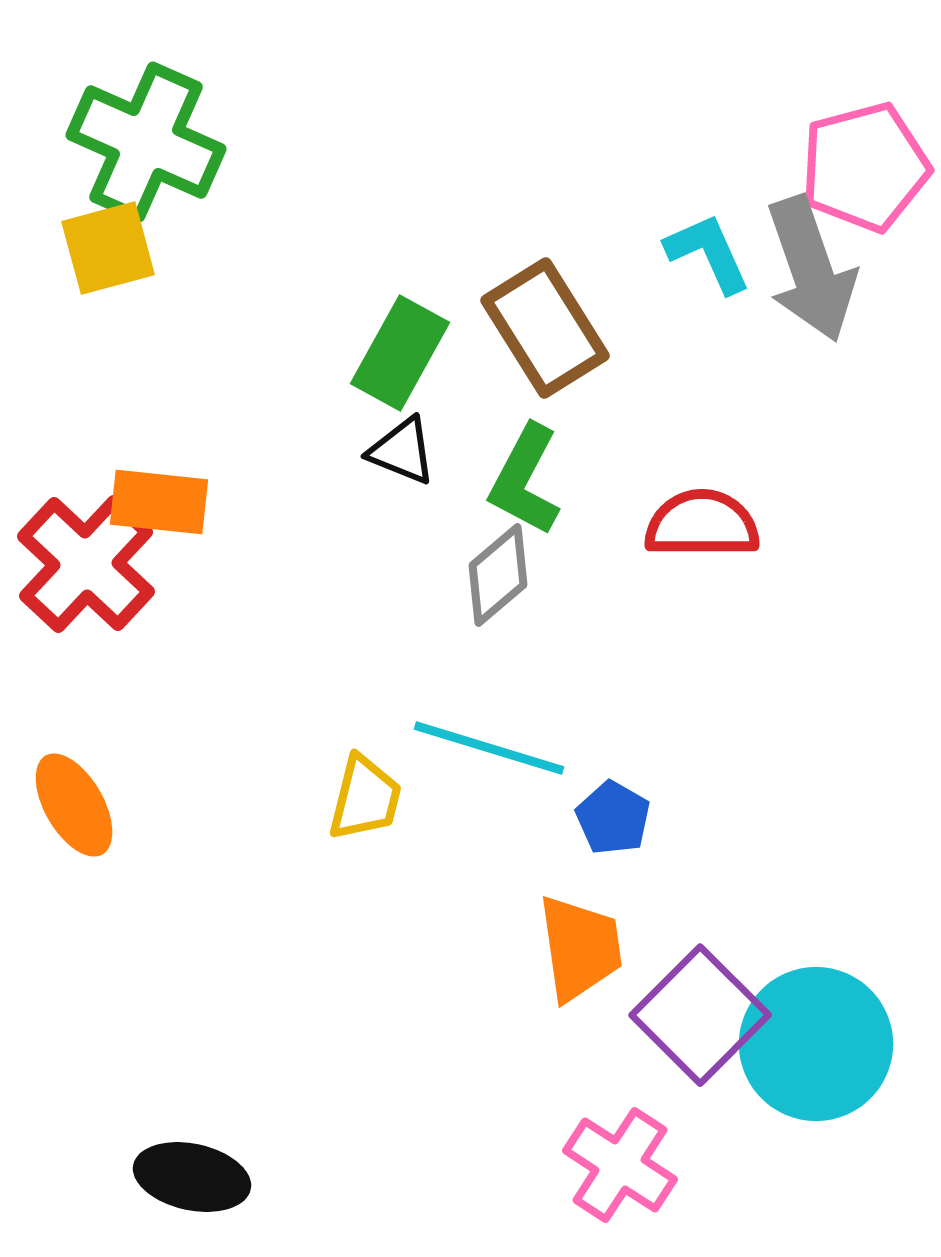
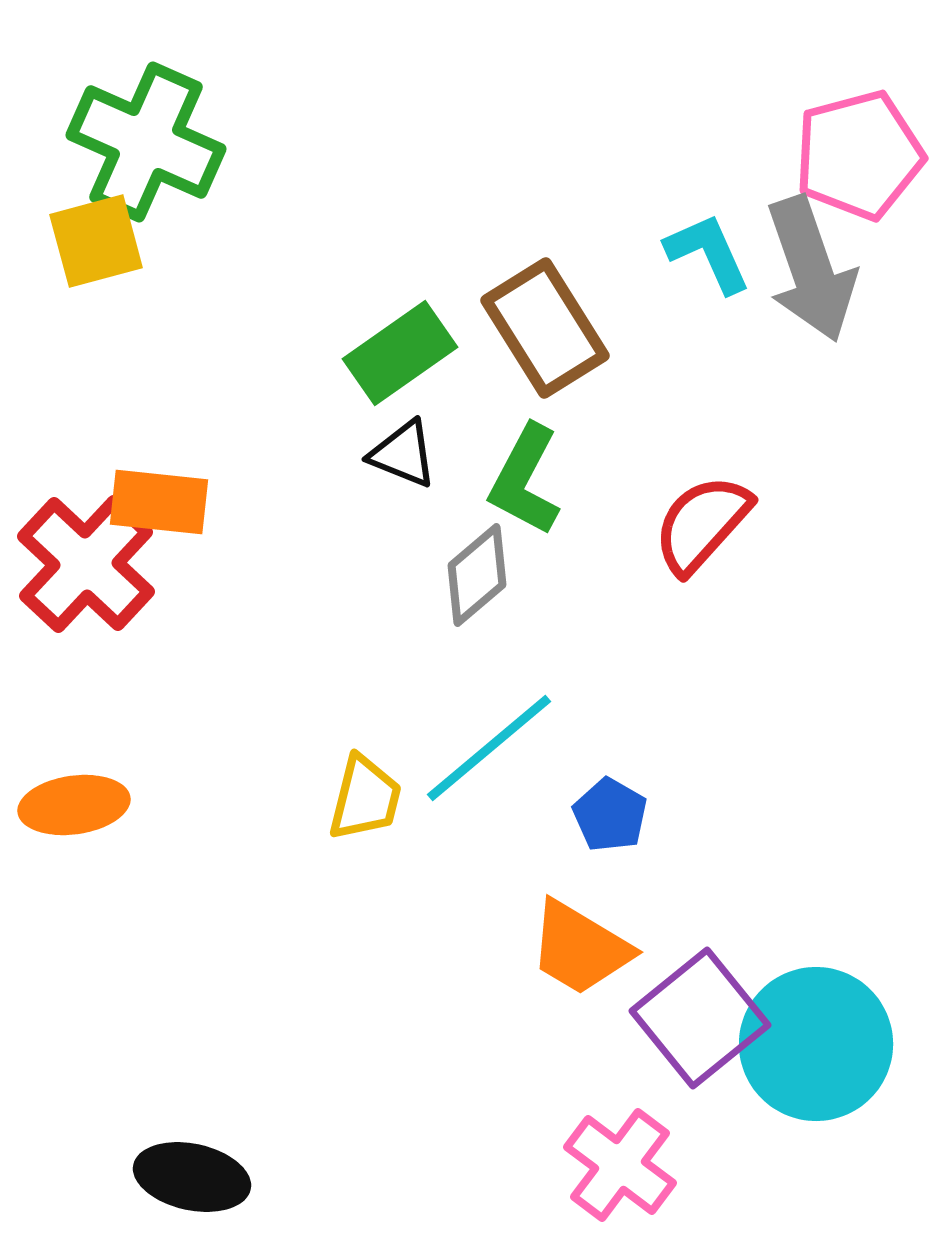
pink pentagon: moved 6 px left, 12 px up
yellow square: moved 12 px left, 7 px up
green rectangle: rotated 26 degrees clockwise
black triangle: moved 1 px right, 3 px down
red semicircle: rotated 48 degrees counterclockwise
gray diamond: moved 21 px left
cyan line: rotated 57 degrees counterclockwise
orange ellipse: rotated 68 degrees counterclockwise
blue pentagon: moved 3 px left, 3 px up
orange trapezoid: rotated 129 degrees clockwise
purple square: moved 3 px down; rotated 6 degrees clockwise
pink cross: rotated 4 degrees clockwise
